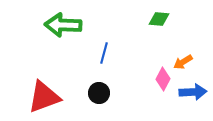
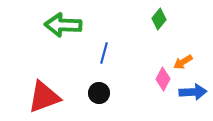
green diamond: rotated 55 degrees counterclockwise
